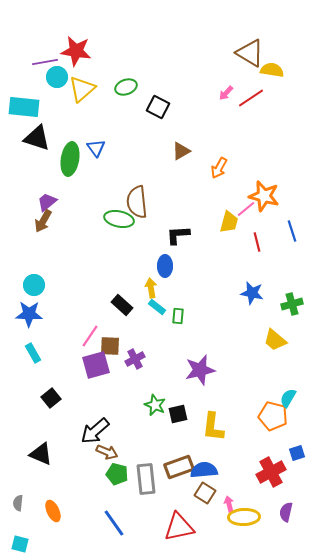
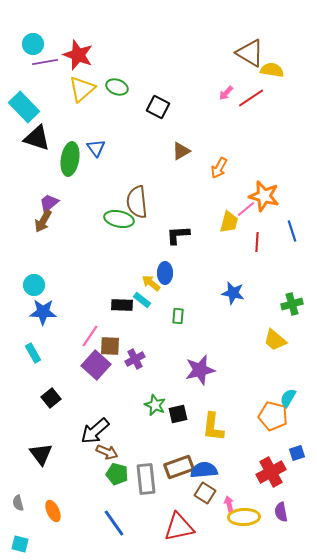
red star at (76, 51): moved 2 px right, 4 px down; rotated 12 degrees clockwise
cyan circle at (57, 77): moved 24 px left, 33 px up
green ellipse at (126, 87): moved 9 px left; rotated 40 degrees clockwise
cyan rectangle at (24, 107): rotated 40 degrees clockwise
purple trapezoid at (47, 202): moved 2 px right, 1 px down
red line at (257, 242): rotated 18 degrees clockwise
blue ellipse at (165, 266): moved 7 px down
yellow arrow at (151, 288): moved 5 px up; rotated 42 degrees counterclockwise
blue star at (252, 293): moved 19 px left
black rectangle at (122, 305): rotated 40 degrees counterclockwise
cyan rectangle at (157, 307): moved 15 px left, 7 px up
blue star at (29, 314): moved 14 px right, 2 px up
purple square at (96, 365): rotated 32 degrees counterclockwise
black triangle at (41, 454): rotated 30 degrees clockwise
gray semicircle at (18, 503): rotated 21 degrees counterclockwise
purple semicircle at (286, 512): moved 5 px left; rotated 24 degrees counterclockwise
